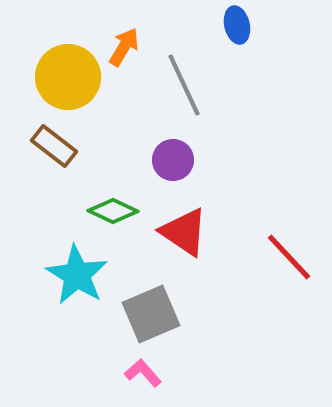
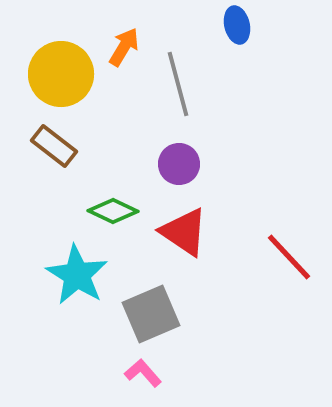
yellow circle: moved 7 px left, 3 px up
gray line: moved 6 px left, 1 px up; rotated 10 degrees clockwise
purple circle: moved 6 px right, 4 px down
